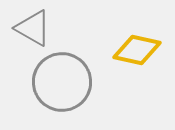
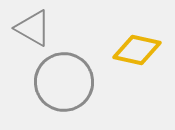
gray circle: moved 2 px right
